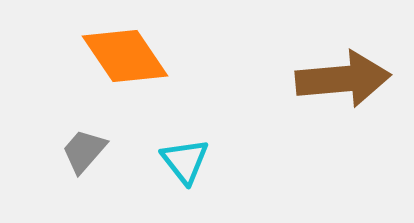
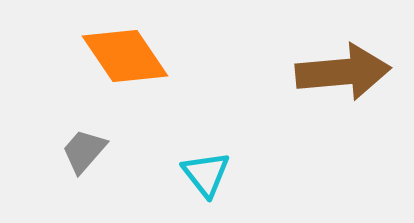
brown arrow: moved 7 px up
cyan triangle: moved 21 px right, 13 px down
